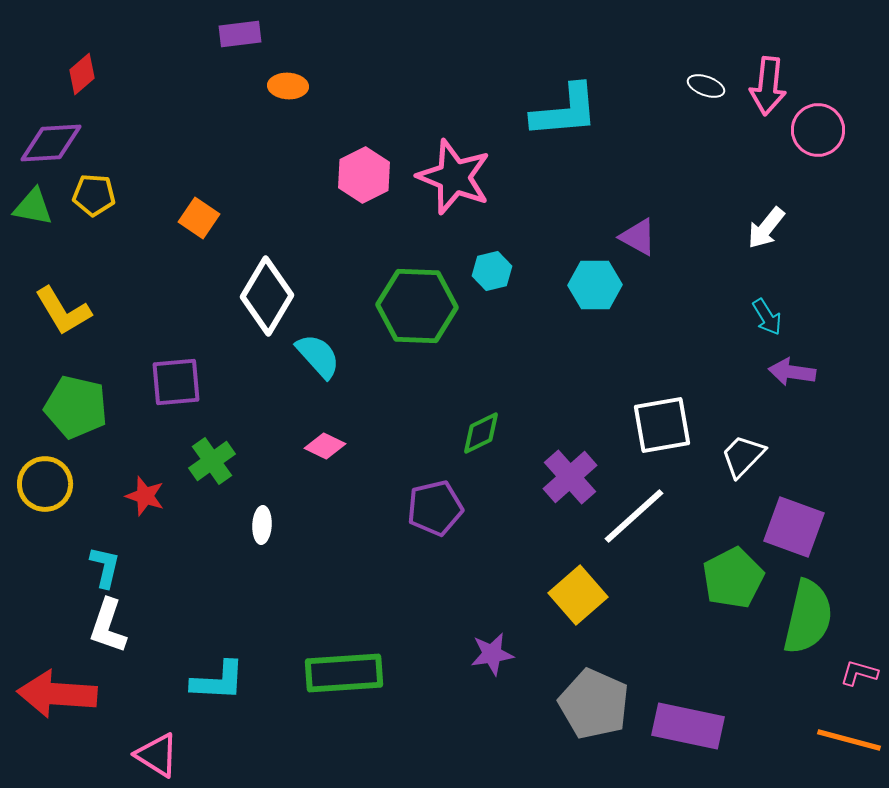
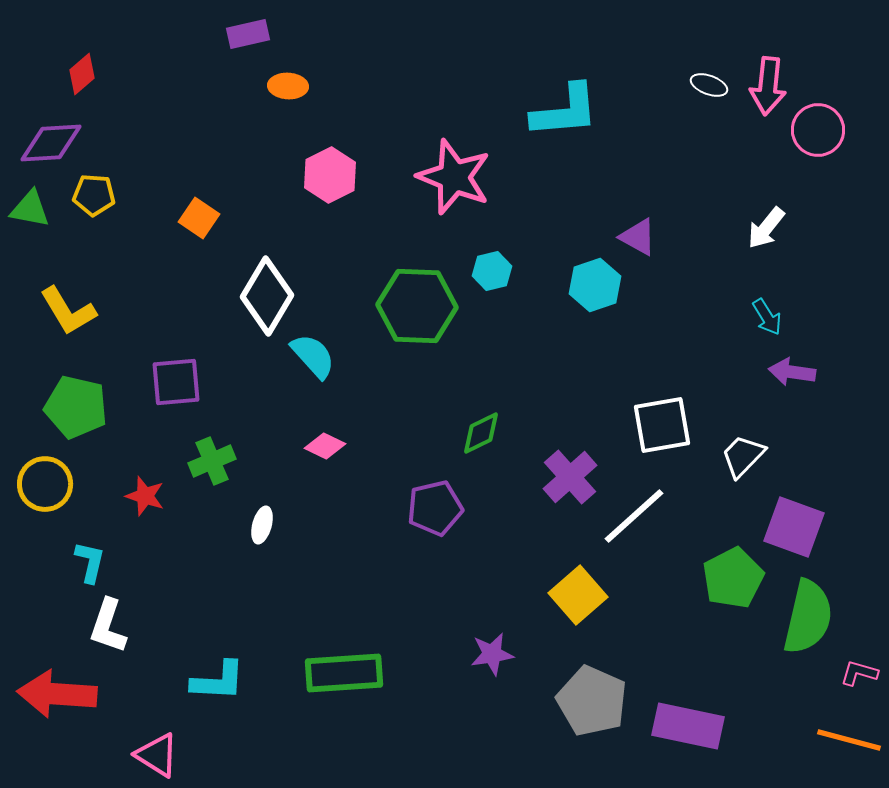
purple rectangle at (240, 34): moved 8 px right; rotated 6 degrees counterclockwise
white ellipse at (706, 86): moved 3 px right, 1 px up
pink hexagon at (364, 175): moved 34 px left
green triangle at (33, 207): moved 3 px left, 2 px down
cyan hexagon at (595, 285): rotated 18 degrees counterclockwise
yellow L-shape at (63, 311): moved 5 px right
cyan semicircle at (318, 356): moved 5 px left
green cross at (212, 461): rotated 12 degrees clockwise
white ellipse at (262, 525): rotated 12 degrees clockwise
cyan L-shape at (105, 567): moved 15 px left, 5 px up
gray pentagon at (594, 704): moved 2 px left, 3 px up
